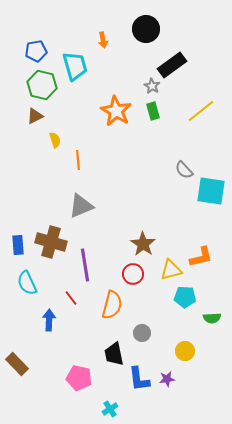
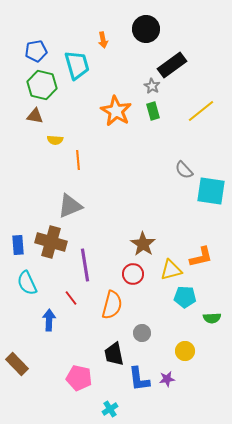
cyan trapezoid: moved 2 px right, 1 px up
brown triangle: rotated 36 degrees clockwise
yellow semicircle: rotated 112 degrees clockwise
gray triangle: moved 11 px left
